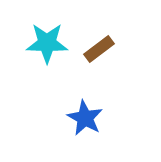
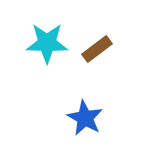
brown rectangle: moved 2 px left
